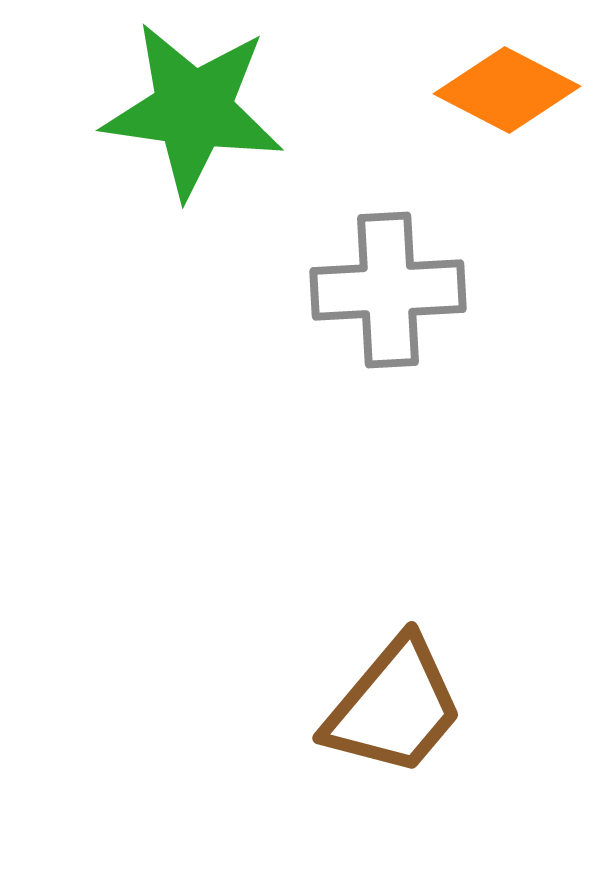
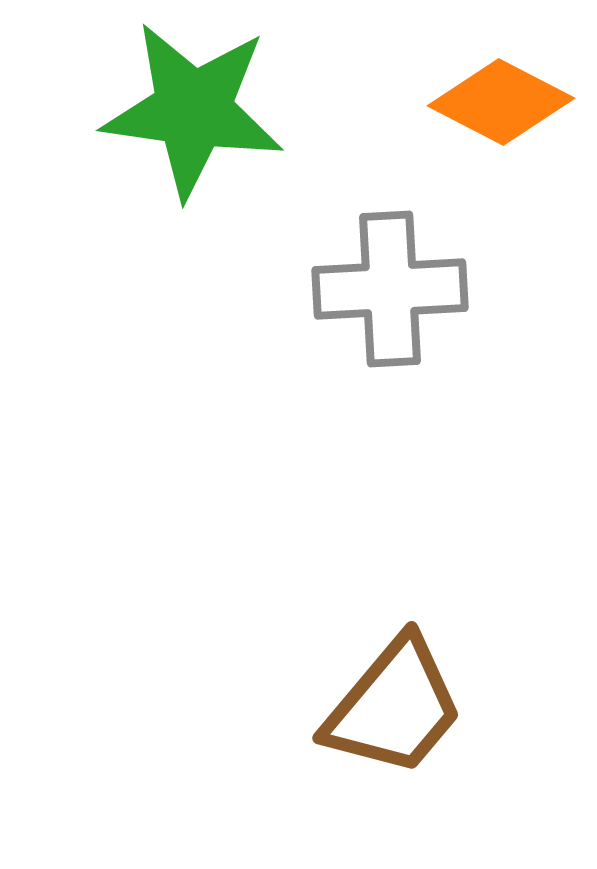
orange diamond: moved 6 px left, 12 px down
gray cross: moved 2 px right, 1 px up
